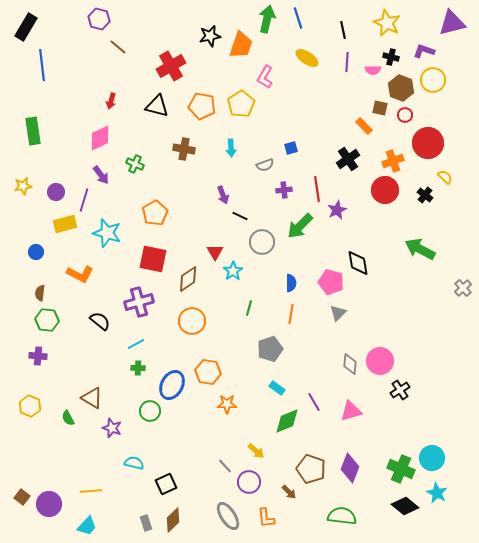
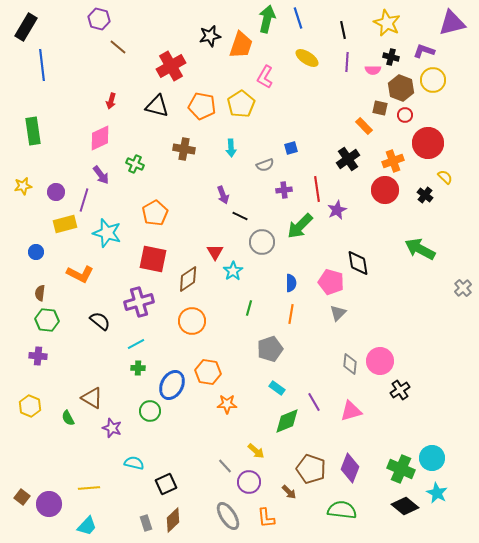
yellow line at (91, 491): moved 2 px left, 3 px up
green semicircle at (342, 516): moved 6 px up
